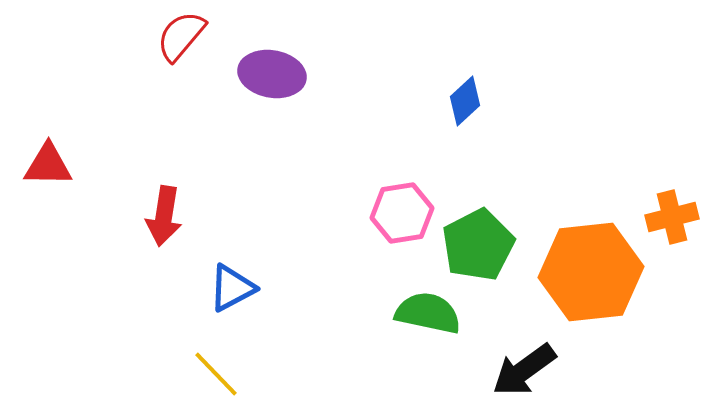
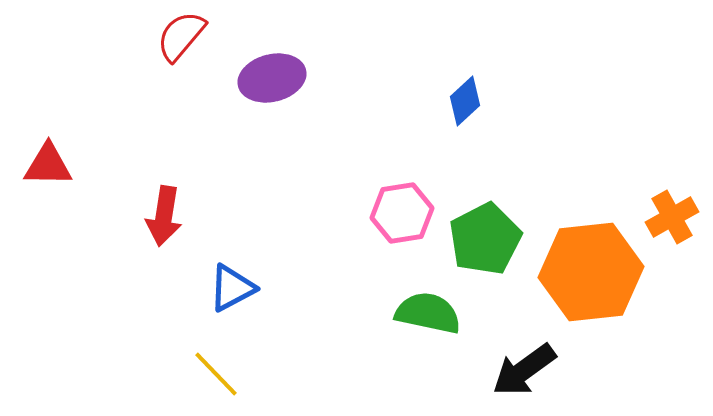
purple ellipse: moved 4 px down; rotated 24 degrees counterclockwise
orange cross: rotated 15 degrees counterclockwise
green pentagon: moved 7 px right, 6 px up
